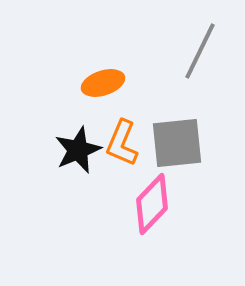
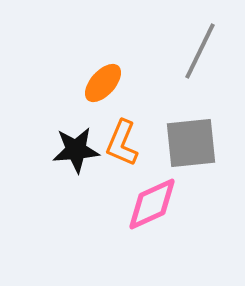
orange ellipse: rotated 30 degrees counterclockwise
gray square: moved 14 px right
black star: moved 2 px left; rotated 18 degrees clockwise
pink diamond: rotated 22 degrees clockwise
